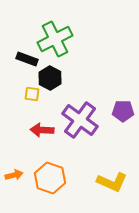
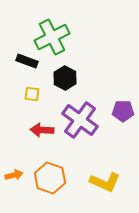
green cross: moved 3 px left, 2 px up
black rectangle: moved 2 px down
black hexagon: moved 15 px right
yellow L-shape: moved 7 px left
